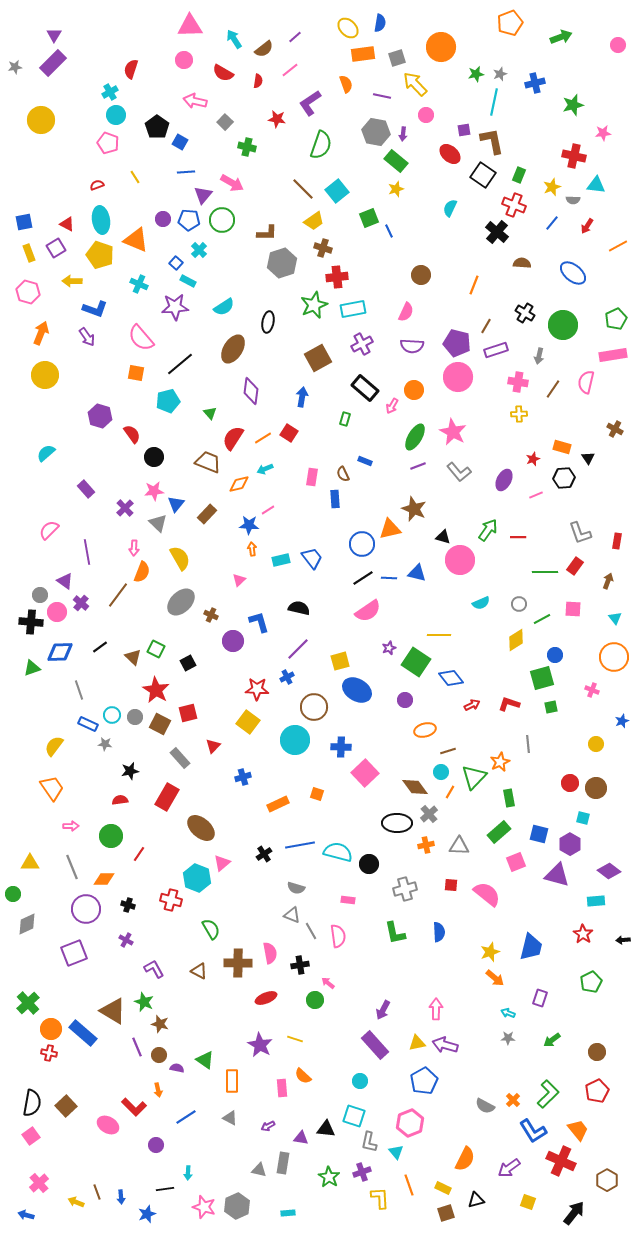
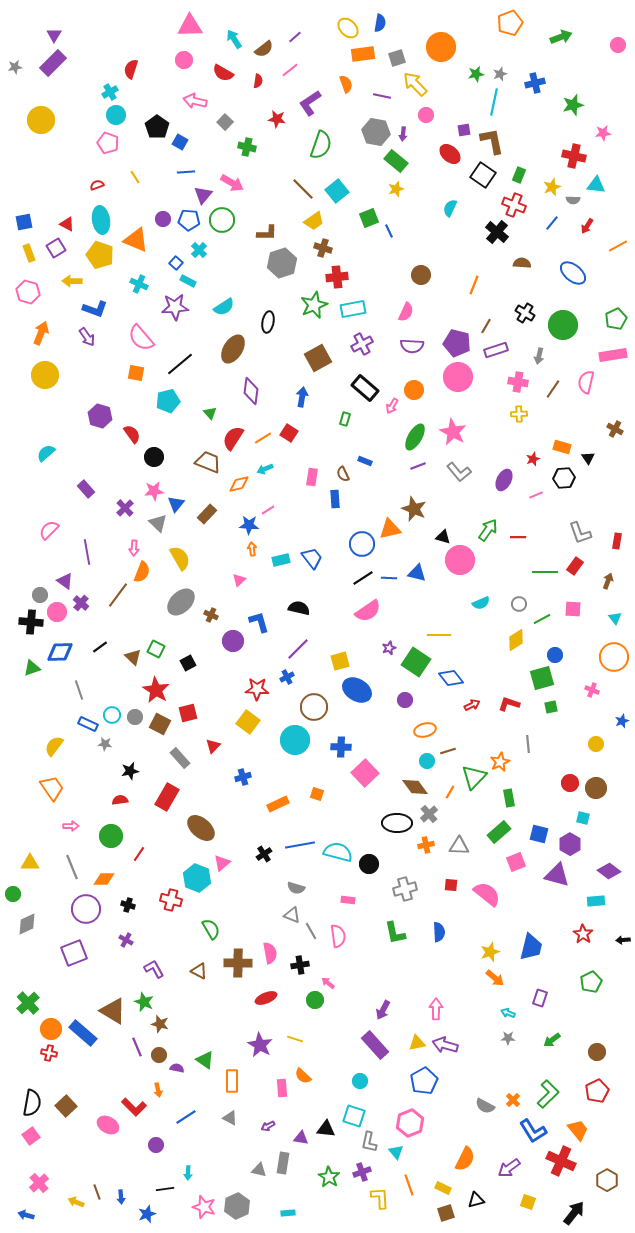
cyan circle at (441, 772): moved 14 px left, 11 px up
